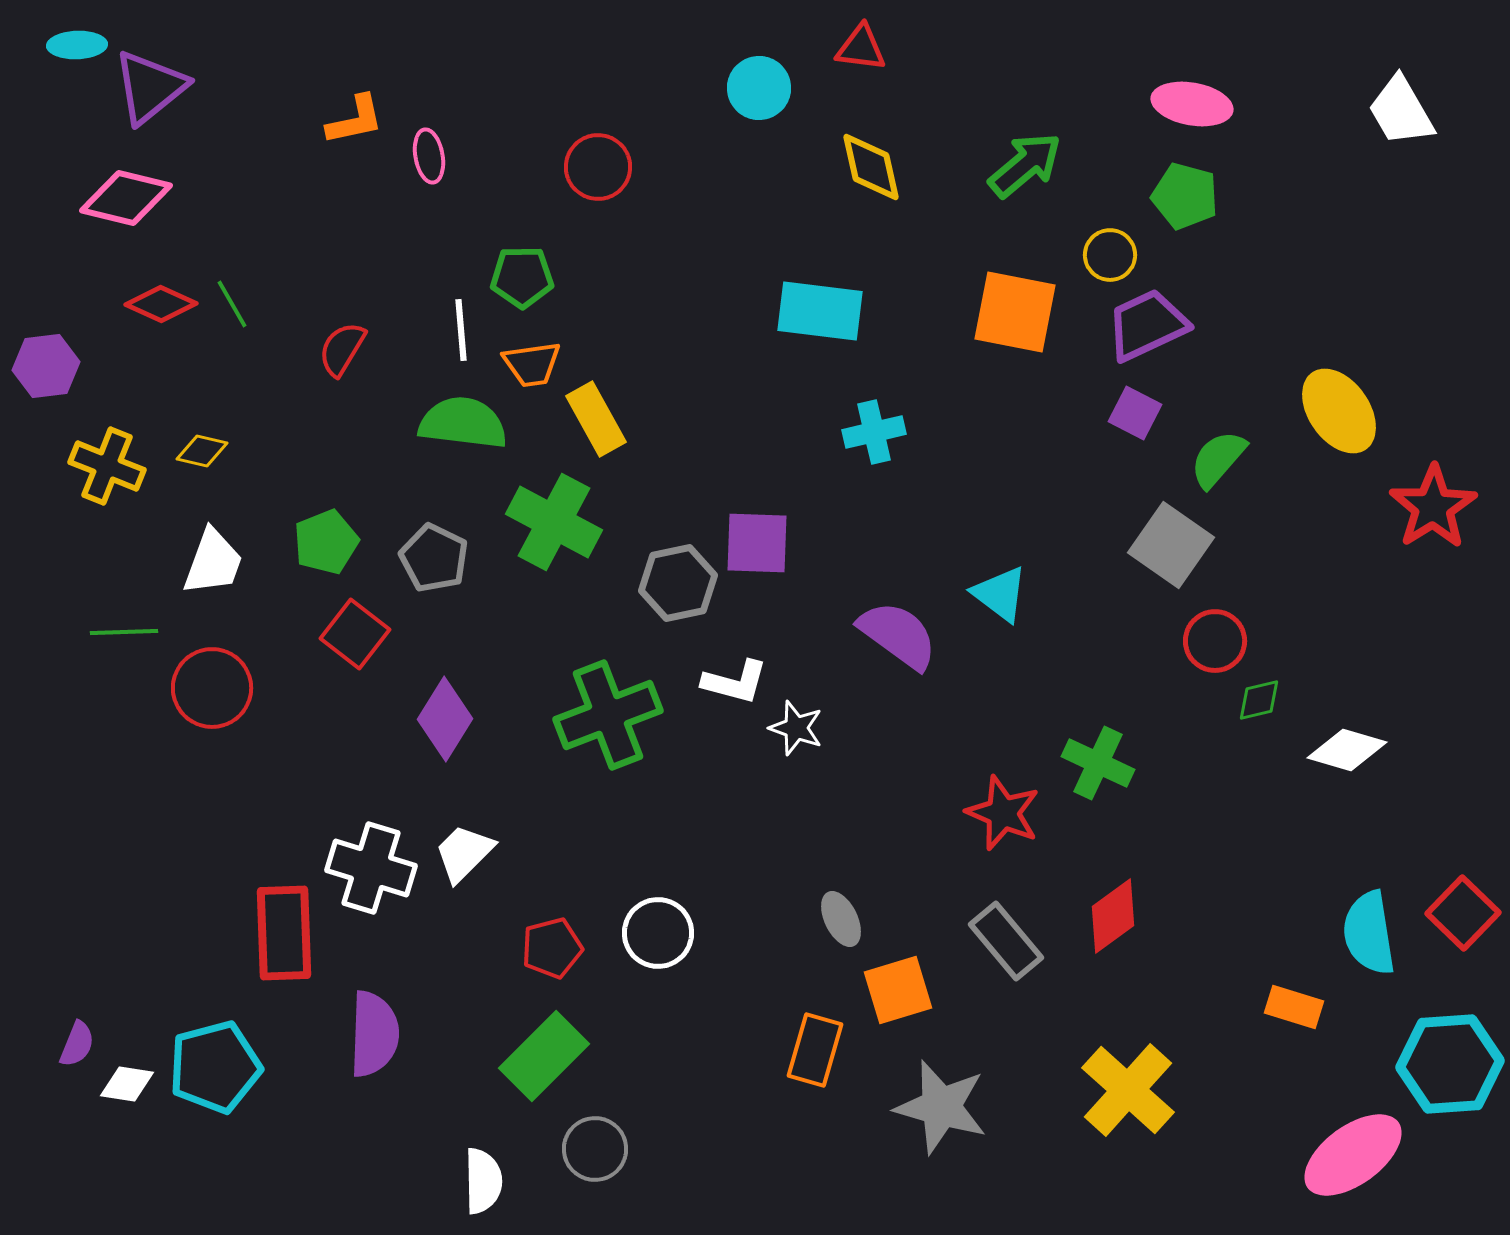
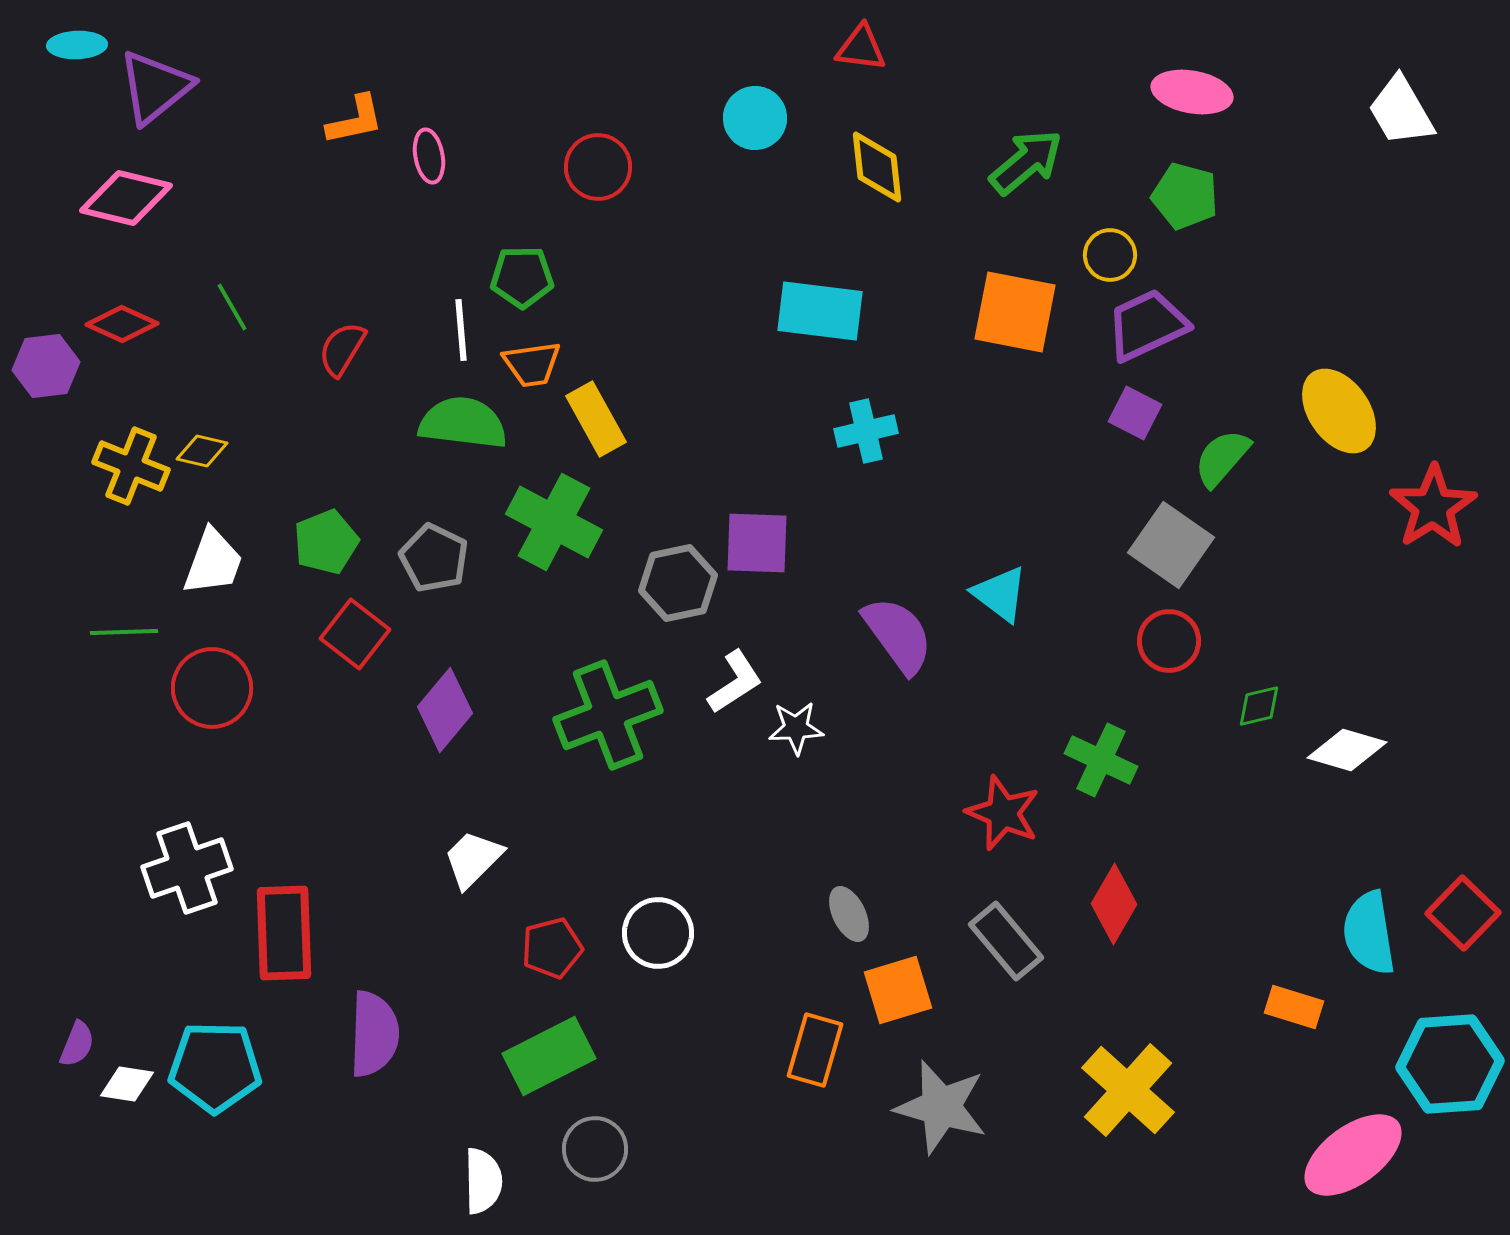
purple triangle at (150, 87): moved 5 px right
cyan circle at (759, 88): moved 4 px left, 30 px down
pink ellipse at (1192, 104): moved 12 px up
green arrow at (1025, 165): moved 1 px right, 3 px up
yellow diamond at (871, 167): moved 6 px right; rotated 6 degrees clockwise
red diamond at (161, 304): moved 39 px left, 20 px down
green line at (232, 304): moved 3 px down
cyan cross at (874, 432): moved 8 px left, 1 px up
green semicircle at (1218, 459): moved 4 px right, 1 px up
yellow cross at (107, 466): moved 24 px right
purple semicircle at (898, 635): rotated 18 degrees clockwise
red circle at (1215, 641): moved 46 px left
white L-shape at (735, 682): rotated 48 degrees counterclockwise
green diamond at (1259, 700): moved 6 px down
purple diamond at (445, 719): moved 9 px up; rotated 8 degrees clockwise
white star at (796, 728): rotated 22 degrees counterclockwise
green cross at (1098, 763): moved 3 px right, 3 px up
white trapezoid at (464, 853): moved 9 px right, 6 px down
white cross at (371, 868): moved 184 px left; rotated 36 degrees counterclockwise
red diamond at (1113, 916): moved 1 px right, 12 px up; rotated 24 degrees counterclockwise
gray ellipse at (841, 919): moved 8 px right, 5 px up
green rectangle at (544, 1056): moved 5 px right; rotated 18 degrees clockwise
cyan pentagon at (215, 1067): rotated 16 degrees clockwise
